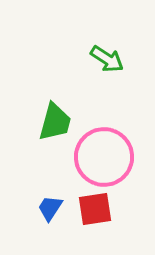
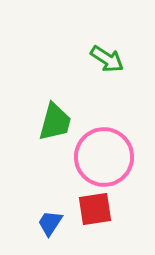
blue trapezoid: moved 15 px down
